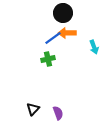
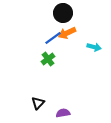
orange arrow: rotated 24 degrees counterclockwise
cyan arrow: rotated 56 degrees counterclockwise
green cross: rotated 24 degrees counterclockwise
black triangle: moved 5 px right, 6 px up
purple semicircle: moved 5 px right; rotated 80 degrees counterclockwise
